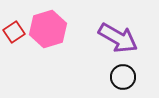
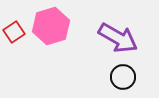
pink hexagon: moved 3 px right, 3 px up
